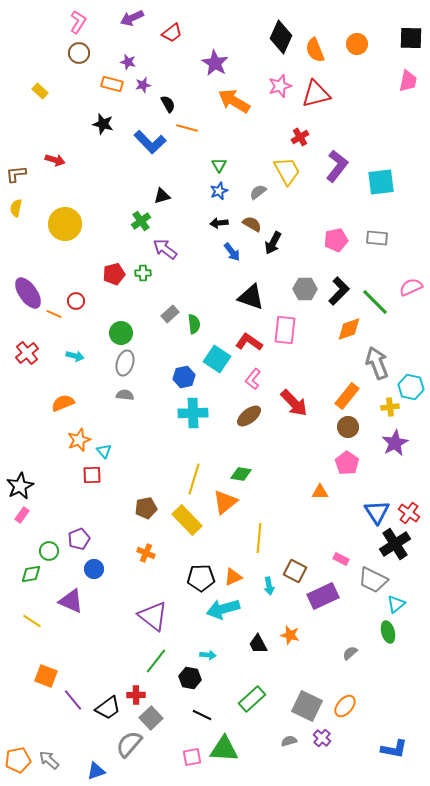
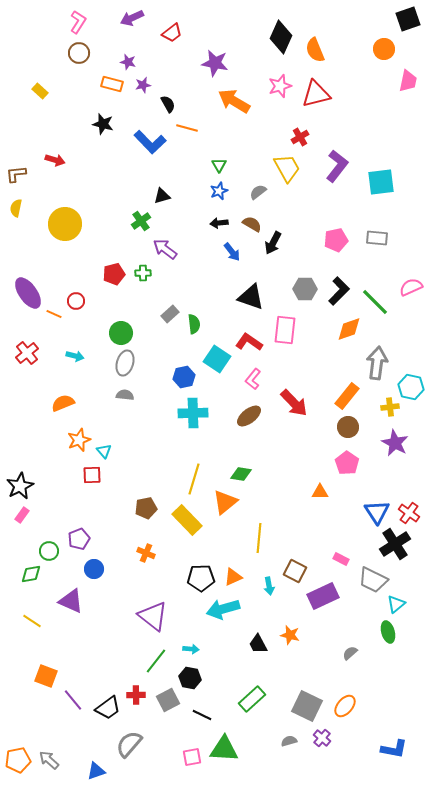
black square at (411, 38): moved 3 px left, 19 px up; rotated 20 degrees counterclockwise
orange circle at (357, 44): moved 27 px right, 5 px down
purple star at (215, 63): rotated 20 degrees counterclockwise
yellow trapezoid at (287, 171): moved 3 px up
gray arrow at (377, 363): rotated 28 degrees clockwise
purple star at (395, 443): rotated 16 degrees counterclockwise
cyan arrow at (208, 655): moved 17 px left, 6 px up
gray square at (151, 718): moved 17 px right, 18 px up; rotated 15 degrees clockwise
